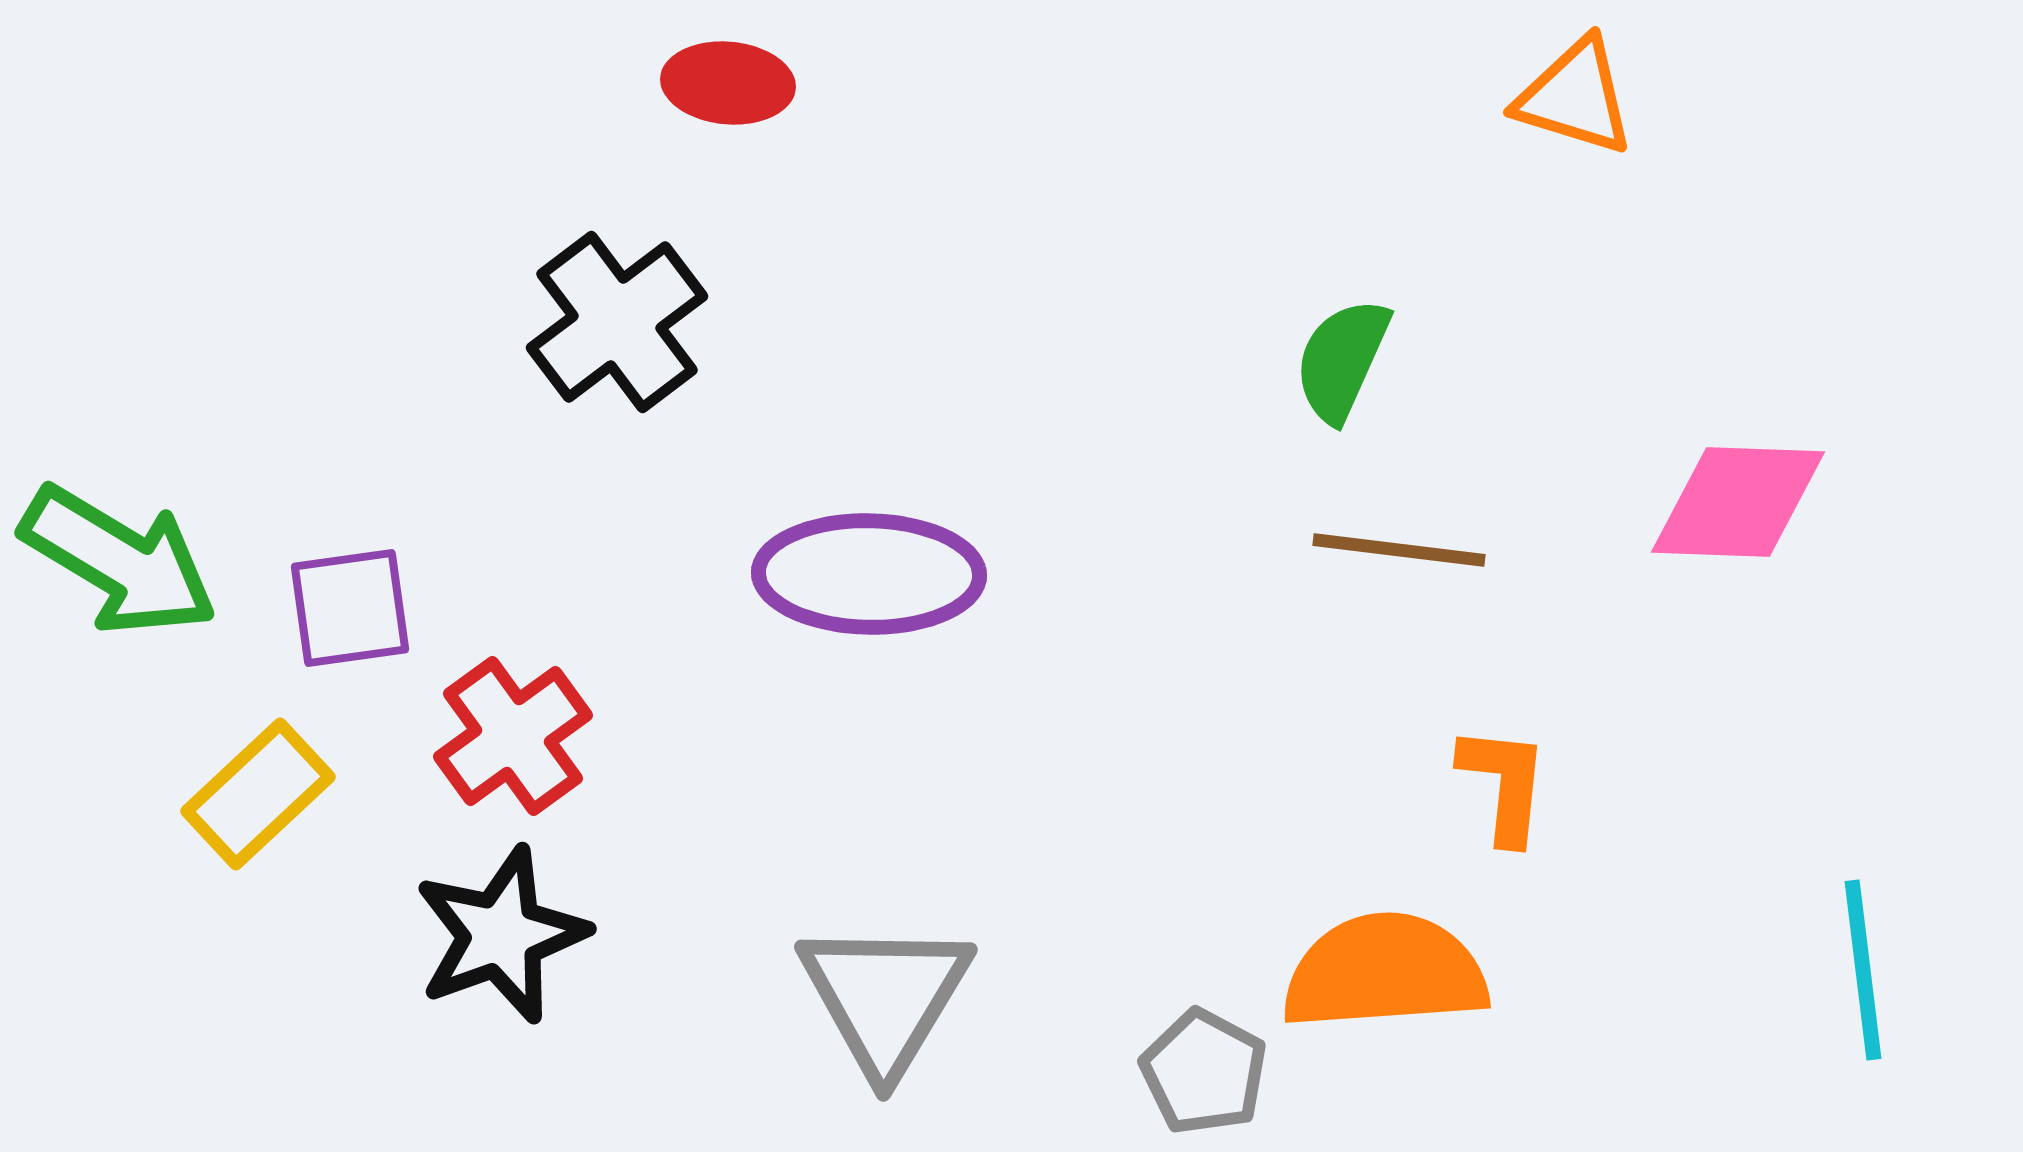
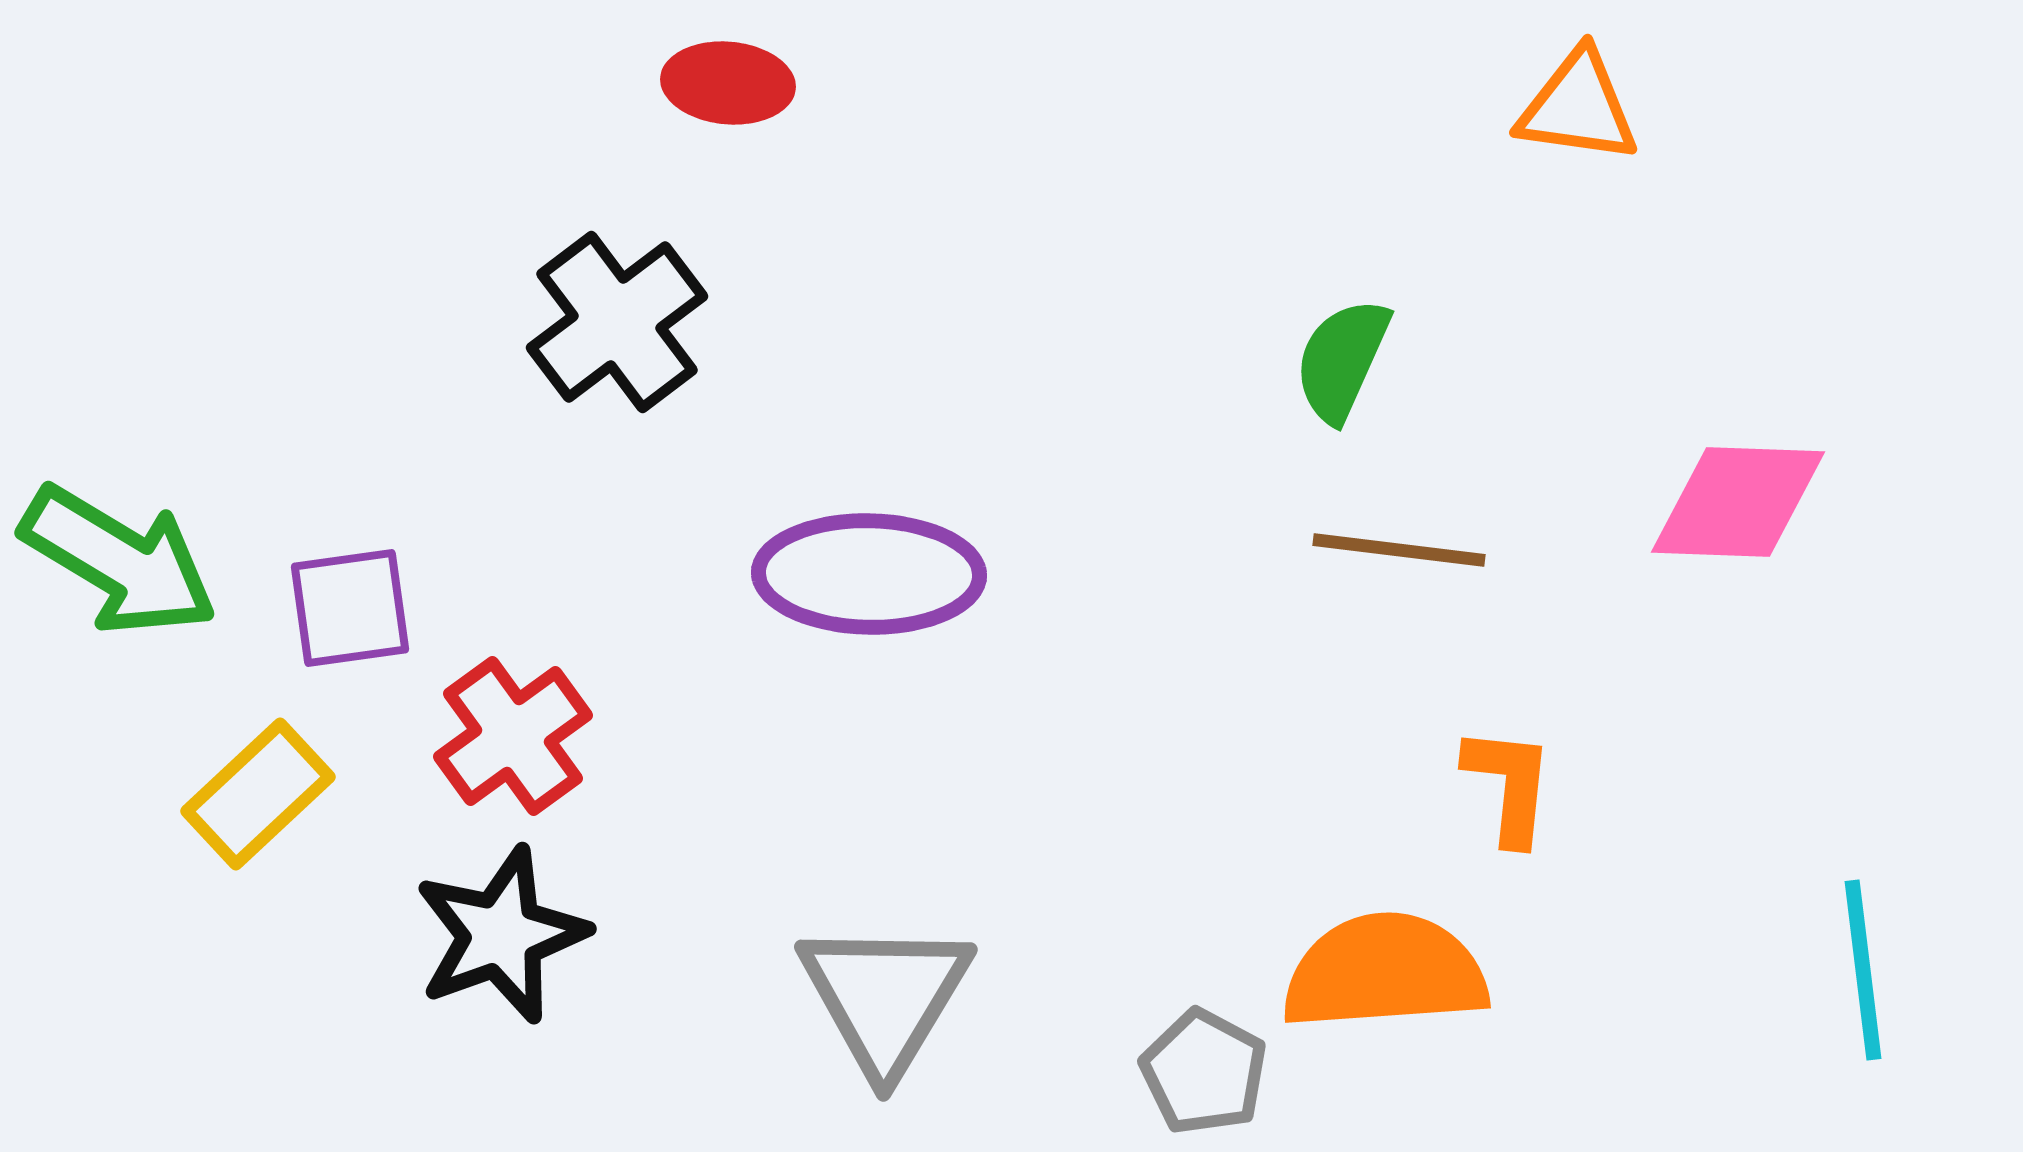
orange triangle: moved 3 px right, 10 px down; rotated 9 degrees counterclockwise
orange L-shape: moved 5 px right, 1 px down
